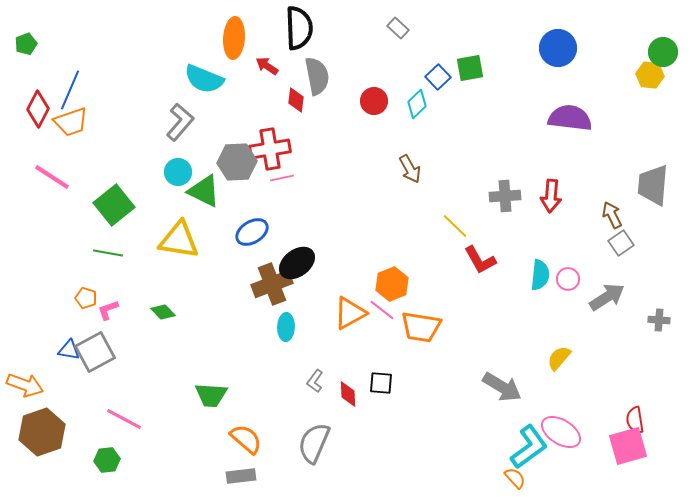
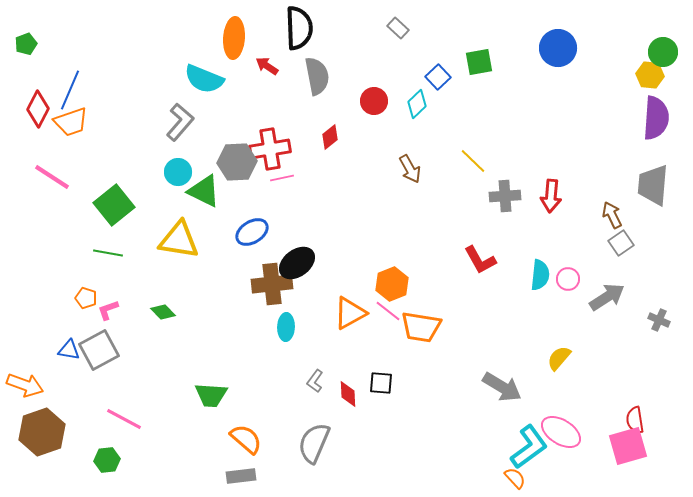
green square at (470, 68): moved 9 px right, 6 px up
red diamond at (296, 100): moved 34 px right, 37 px down; rotated 45 degrees clockwise
purple semicircle at (570, 118): moved 86 px right; rotated 87 degrees clockwise
yellow line at (455, 226): moved 18 px right, 65 px up
brown cross at (272, 284): rotated 15 degrees clockwise
pink line at (382, 310): moved 6 px right, 1 px down
gray cross at (659, 320): rotated 20 degrees clockwise
gray square at (95, 352): moved 4 px right, 2 px up
